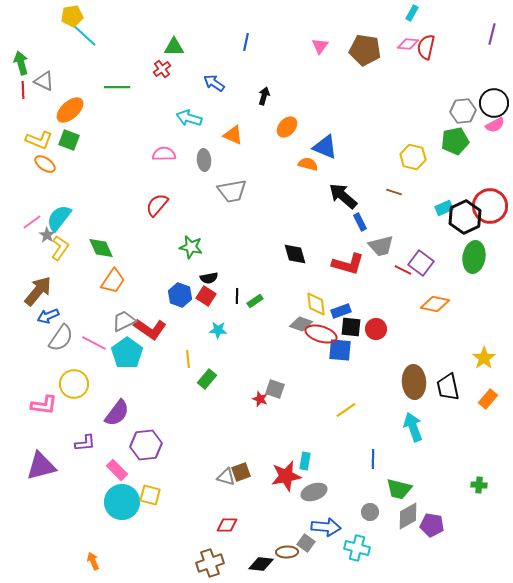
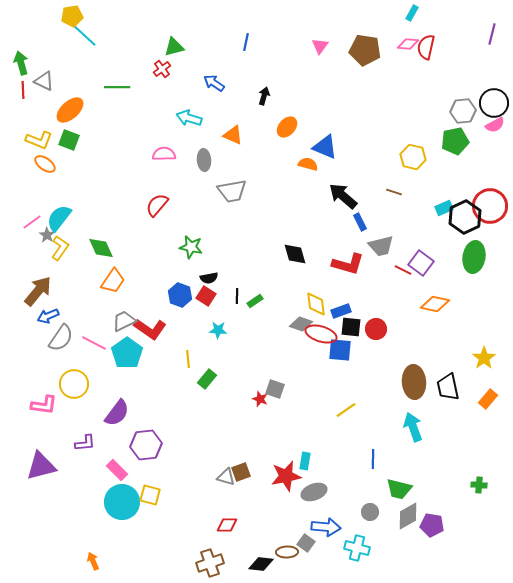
green triangle at (174, 47): rotated 15 degrees counterclockwise
